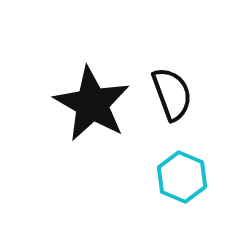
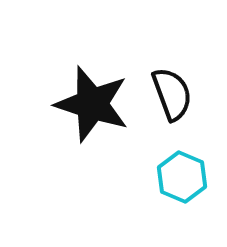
black star: rotated 12 degrees counterclockwise
